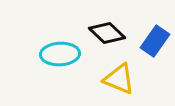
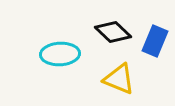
black diamond: moved 6 px right, 1 px up
blue rectangle: rotated 12 degrees counterclockwise
